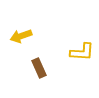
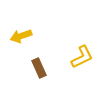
yellow L-shape: moved 5 px down; rotated 30 degrees counterclockwise
